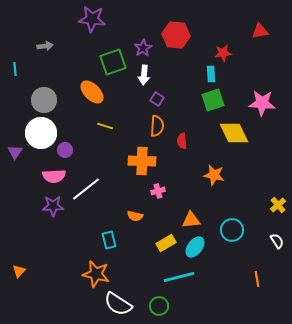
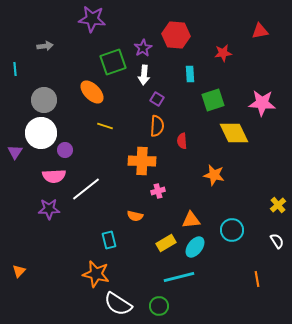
cyan rectangle at (211, 74): moved 21 px left
purple star at (53, 206): moved 4 px left, 3 px down
